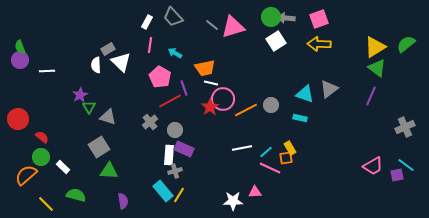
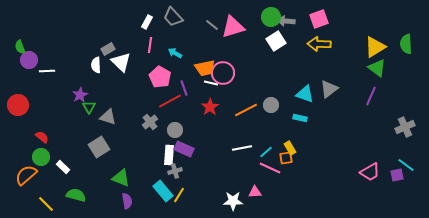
gray arrow at (286, 18): moved 3 px down
green semicircle at (406, 44): rotated 54 degrees counterclockwise
purple circle at (20, 60): moved 9 px right
pink circle at (223, 99): moved 26 px up
red circle at (18, 119): moved 14 px up
pink trapezoid at (373, 166): moved 3 px left, 6 px down
green triangle at (109, 171): moved 12 px right, 7 px down; rotated 18 degrees clockwise
purple semicircle at (123, 201): moved 4 px right
